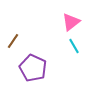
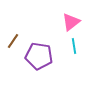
cyan line: rotated 21 degrees clockwise
purple pentagon: moved 6 px right, 12 px up; rotated 16 degrees counterclockwise
